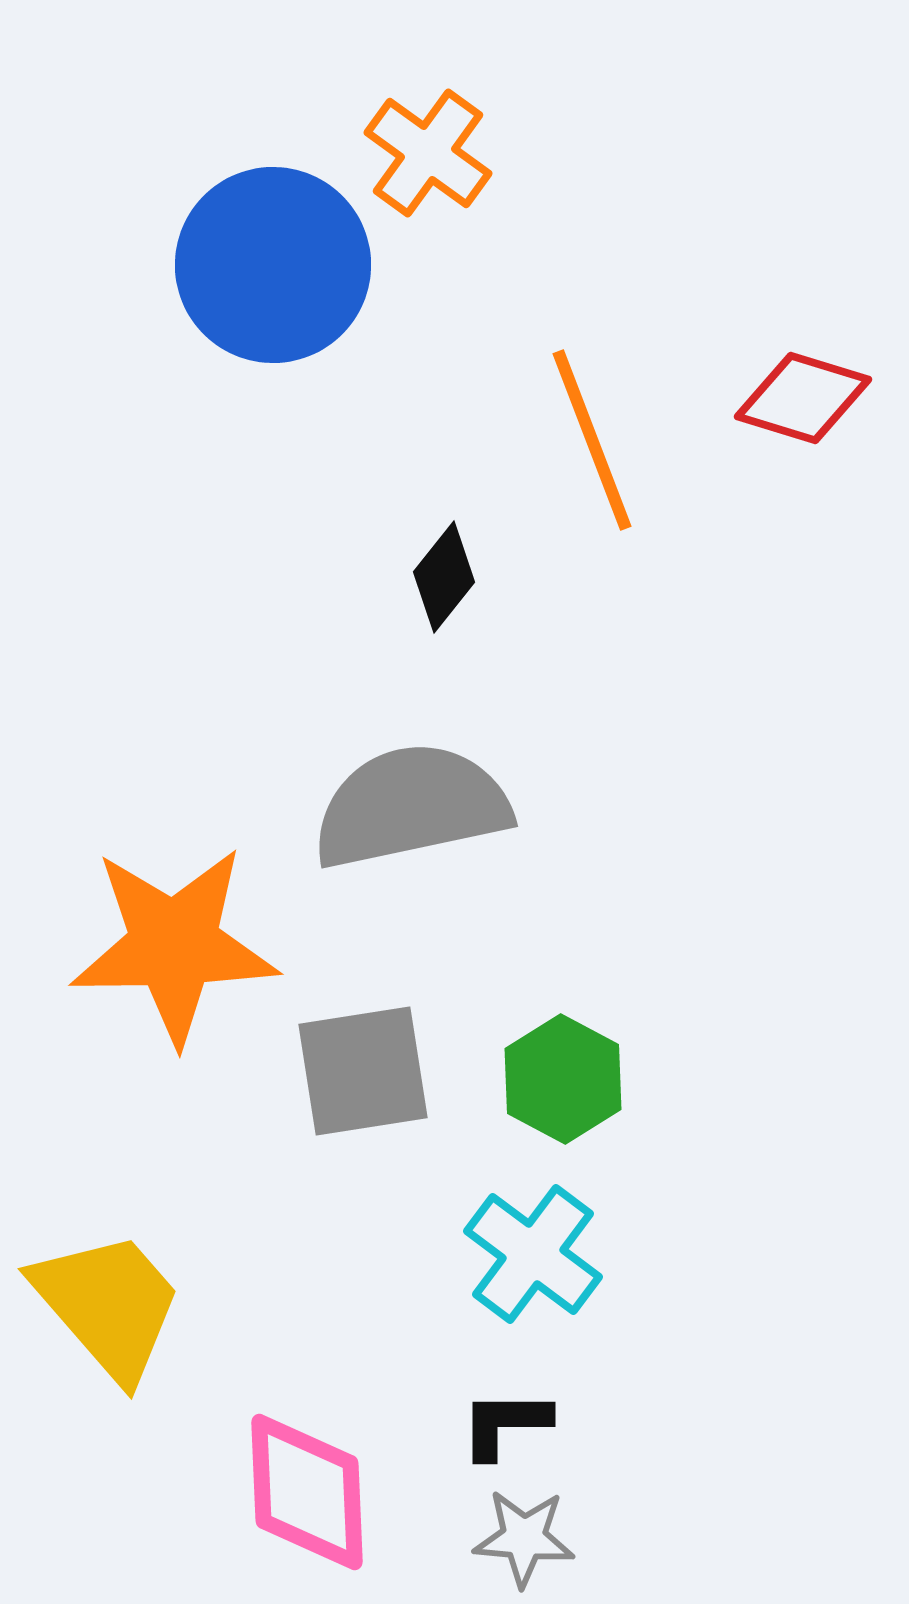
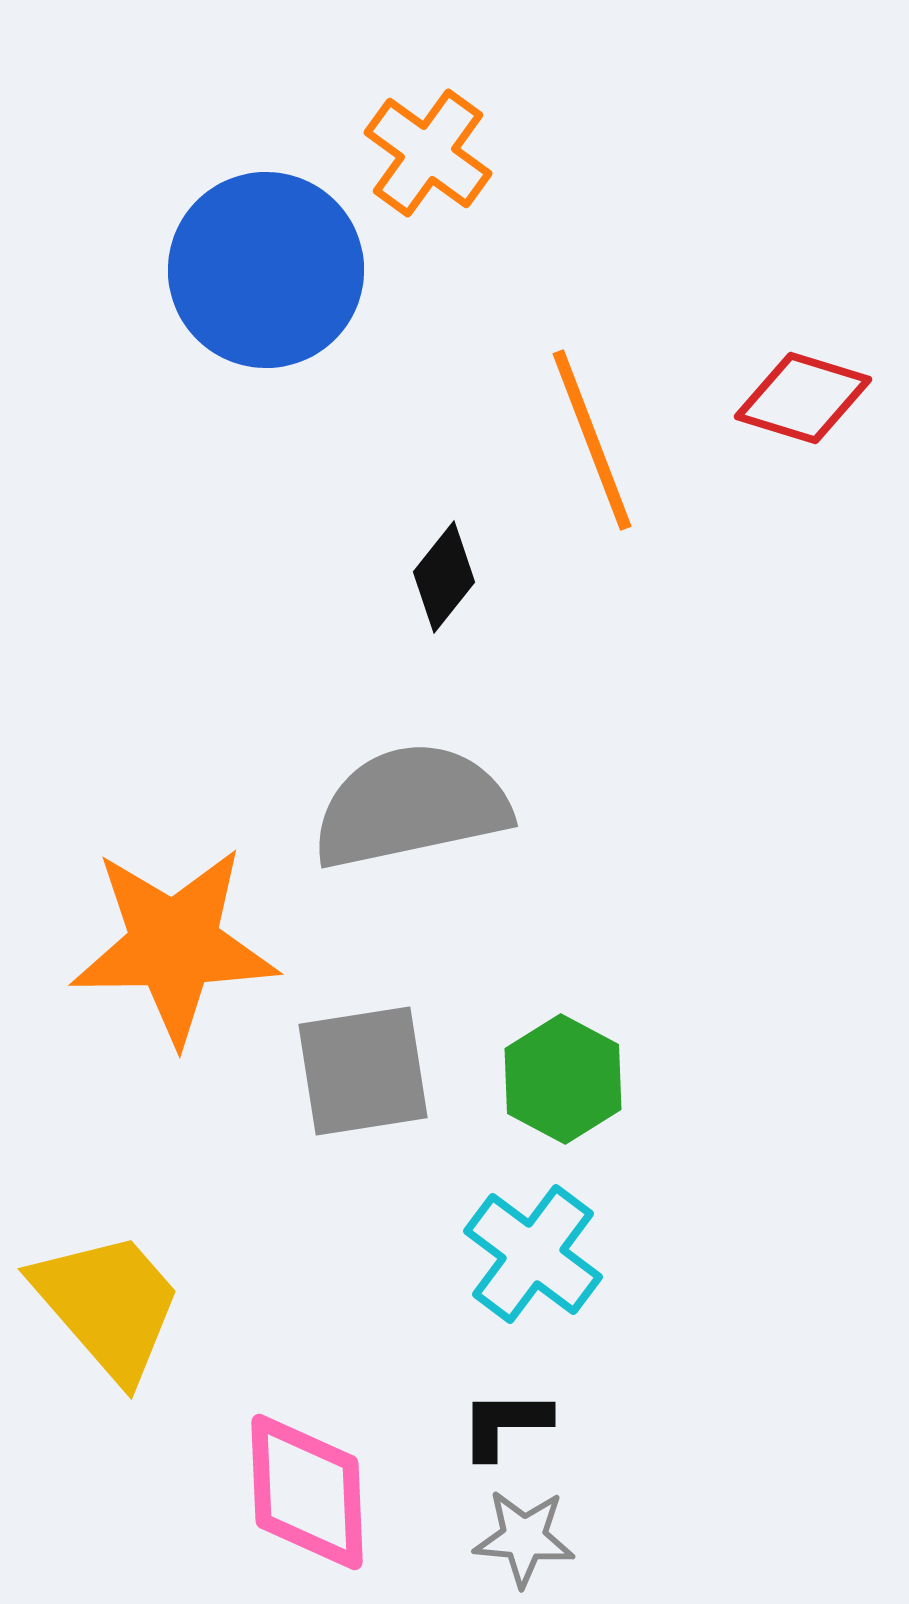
blue circle: moved 7 px left, 5 px down
